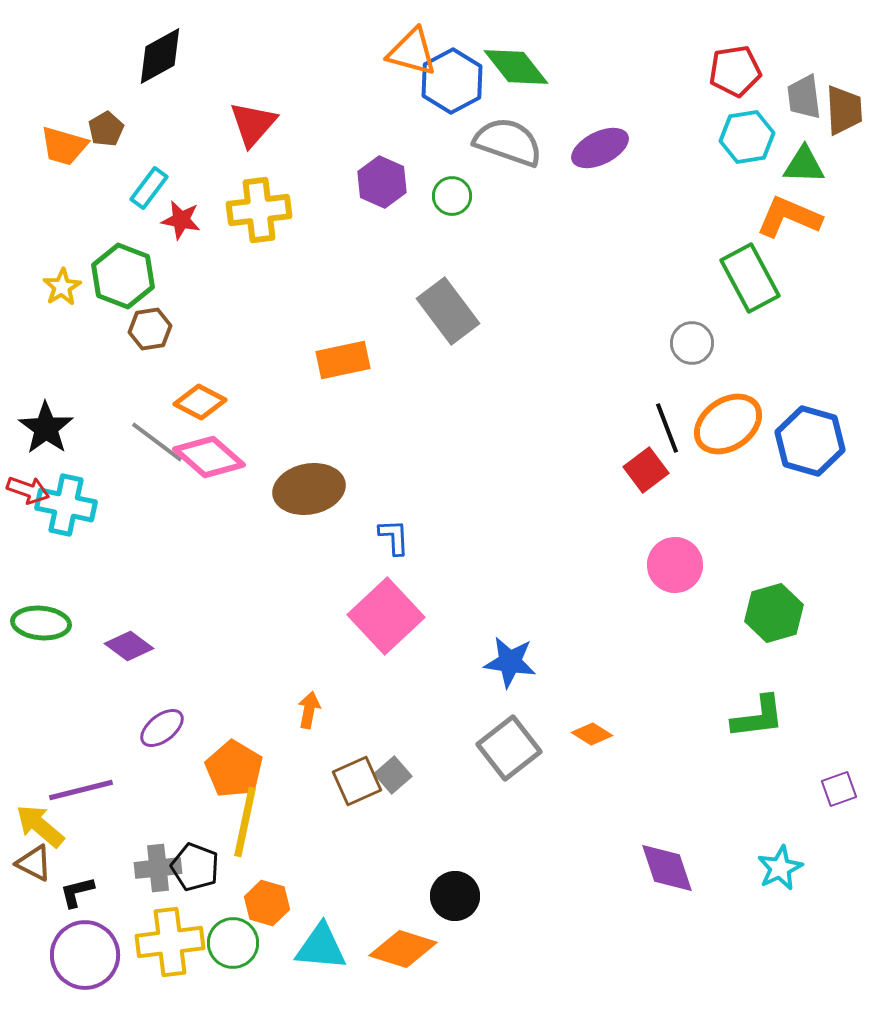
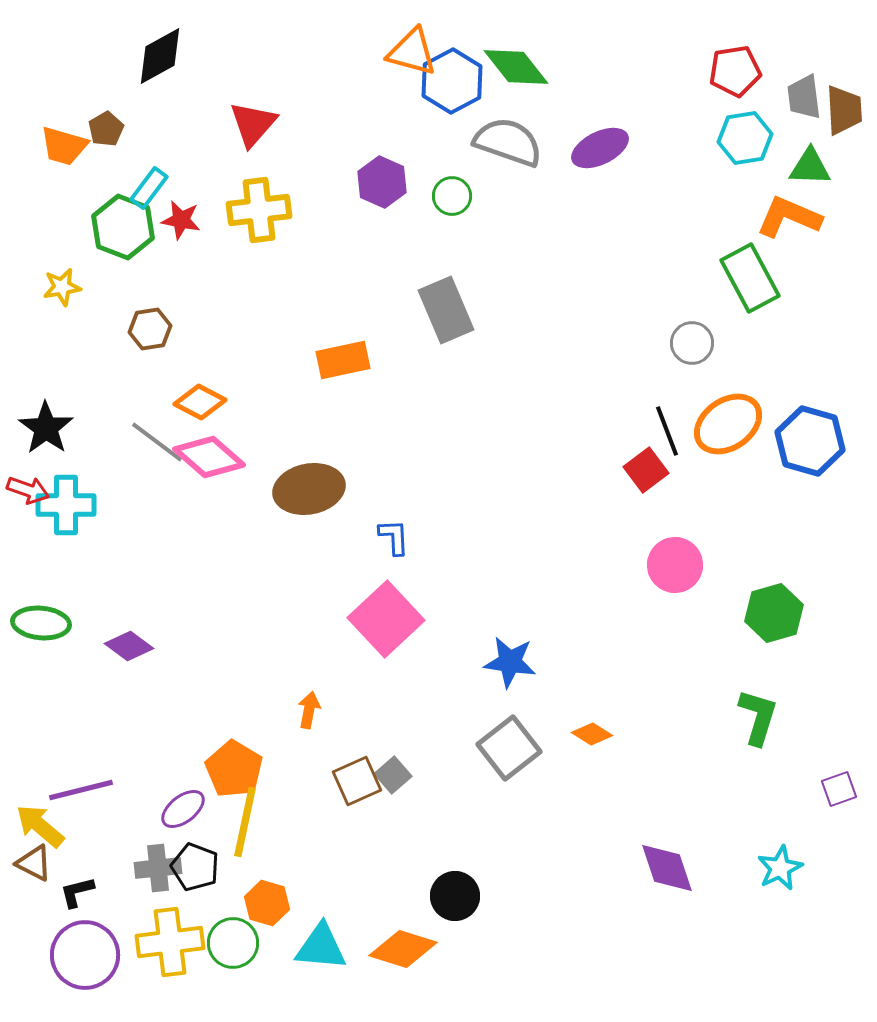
cyan hexagon at (747, 137): moved 2 px left, 1 px down
green triangle at (804, 165): moved 6 px right, 2 px down
green hexagon at (123, 276): moved 49 px up
yellow star at (62, 287): rotated 21 degrees clockwise
gray rectangle at (448, 311): moved 2 px left, 1 px up; rotated 14 degrees clockwise
black line at (667, 428): moved 3 px down
cyan cross at (66, 505): rotated 12 degrees counterclockwise
pink square at (386, 616): moved 3 px down
green L-shape at (758, 717): rotated 66 degrees counterclockwise
purple ellipse at (162, 728): moved 21 px right, 81 px down
